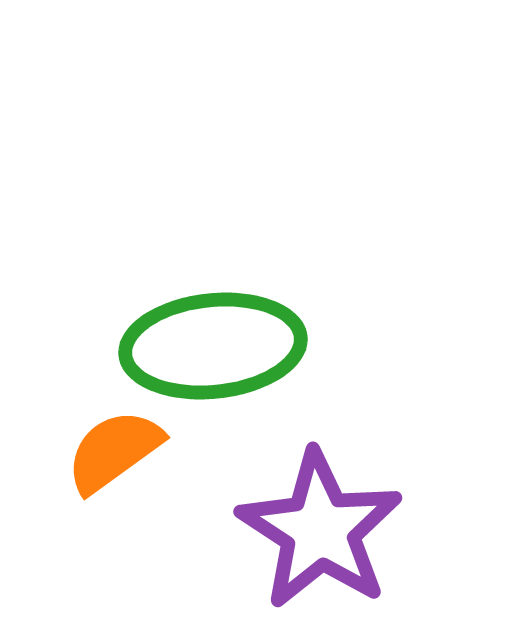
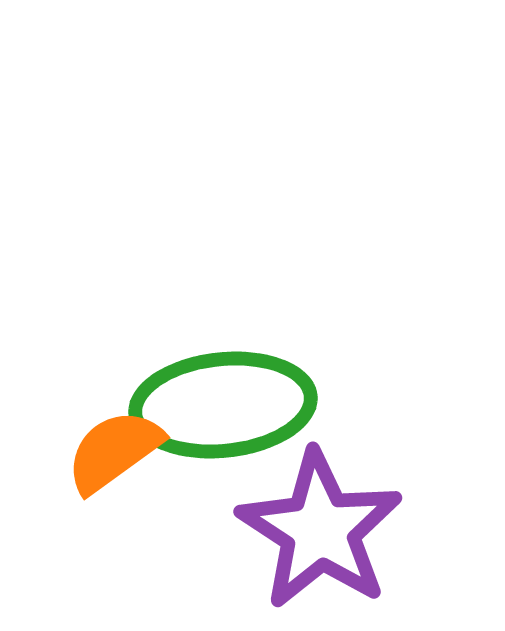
green ellipse: moved 10 px right, 59 px down
